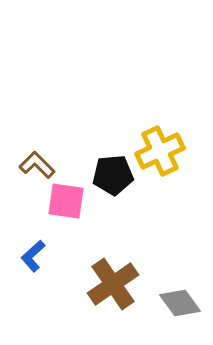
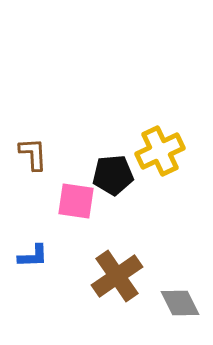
brown L-shape: moved 4 px left, 11 px up; rotated 42 degrees clockwise
pink square: moved 10 px right
blue L-shape: rotated 140 degrees counterclockwise
brown cross: moved 4 px right, 8 px up
gray diamond: rotated 9 degrees clockwise
